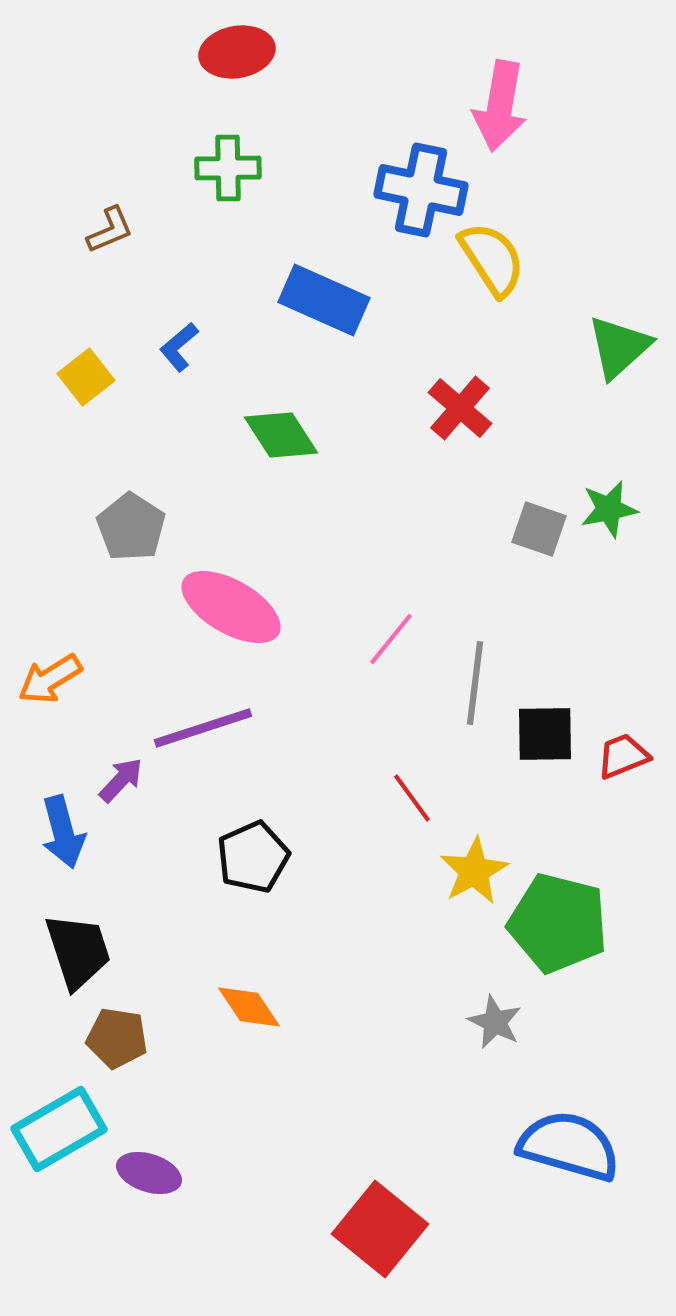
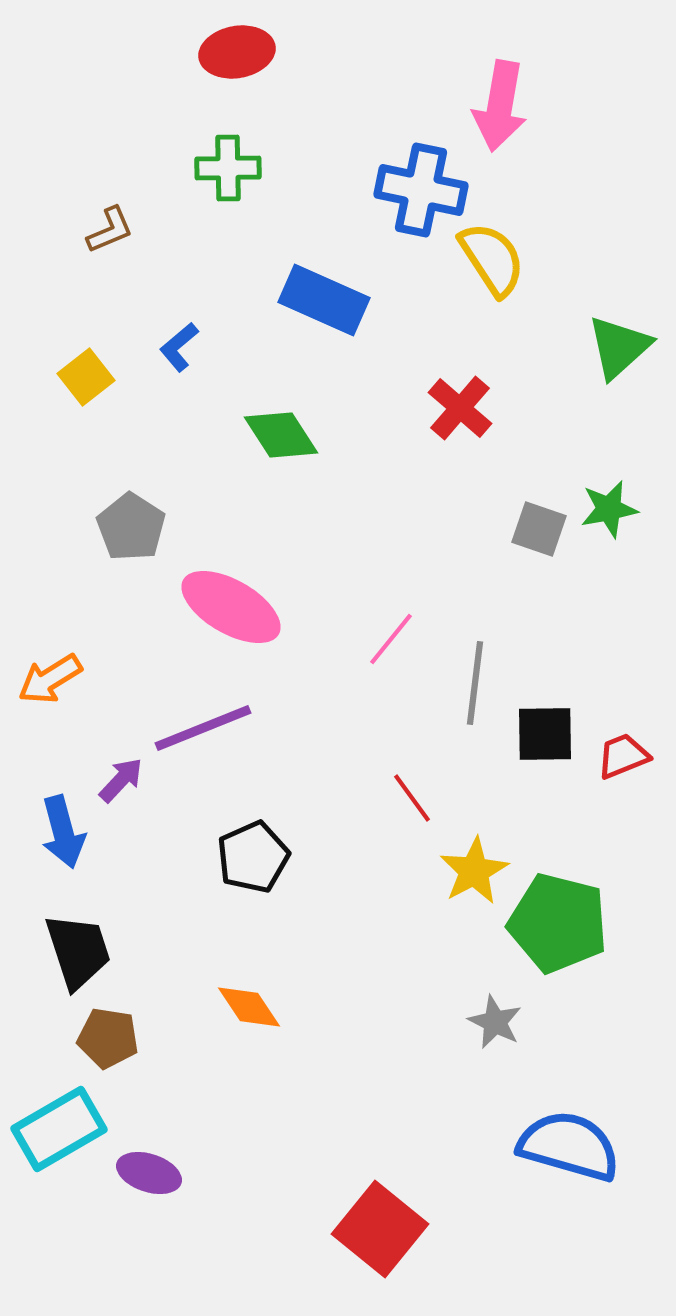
purple line: rotated 4 degrees counterclockwise
brown pentagon: moved 9 px left
